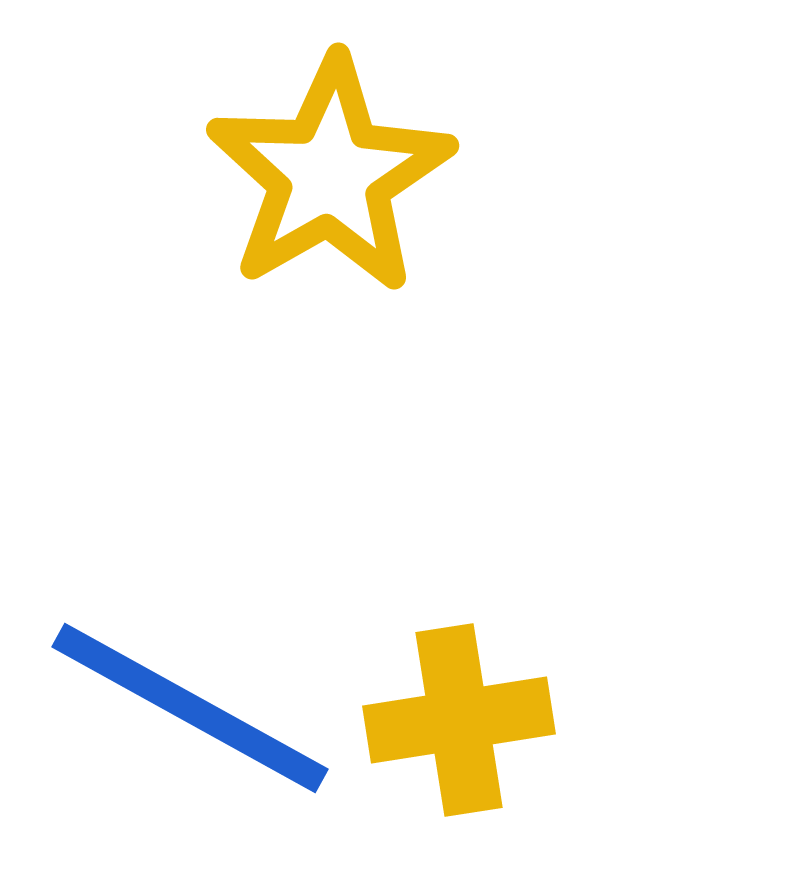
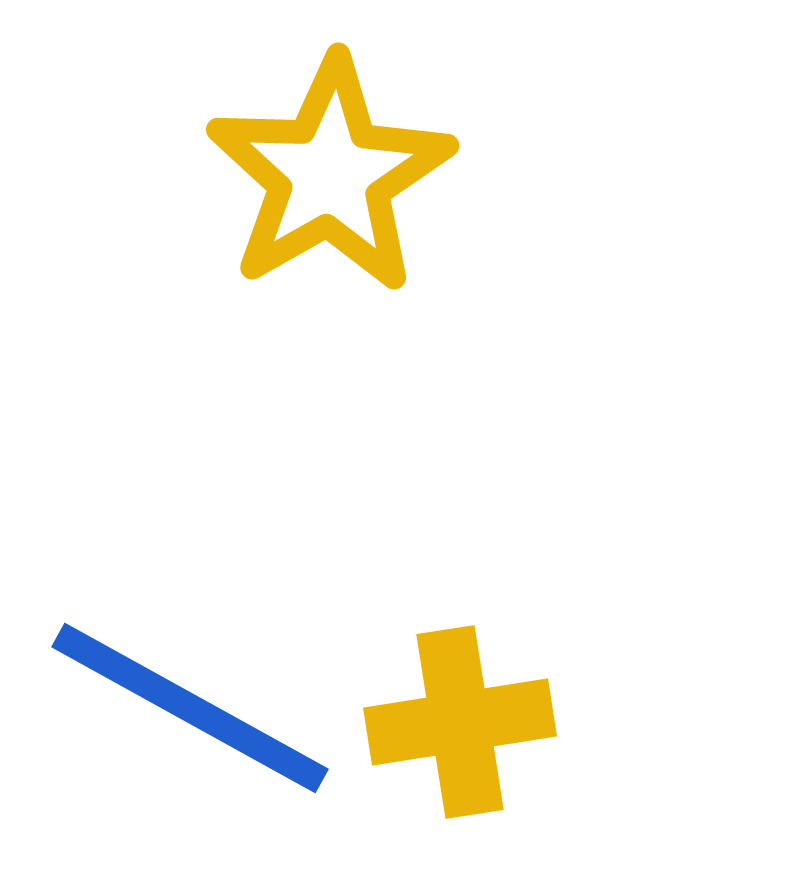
yellow cross: moved 1 px right, 2 px down
